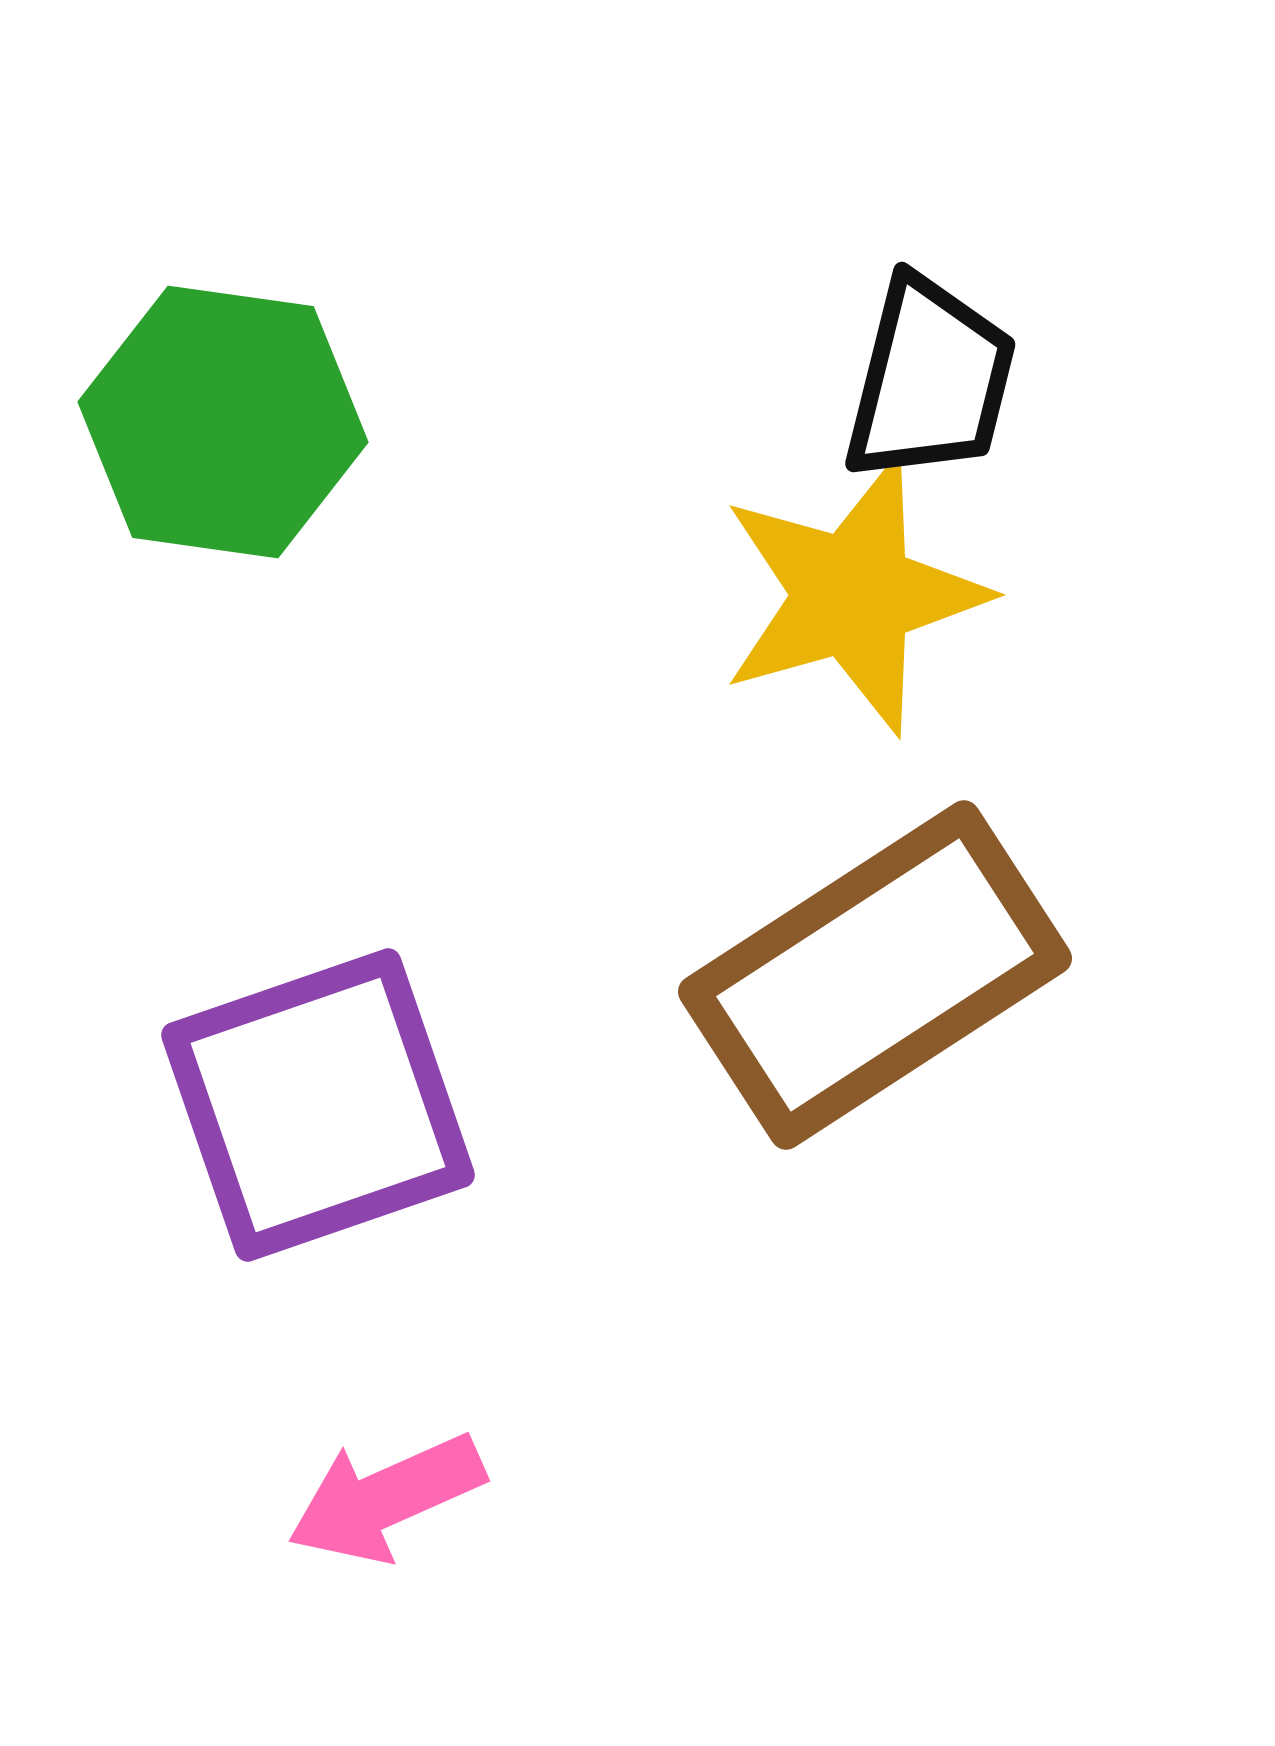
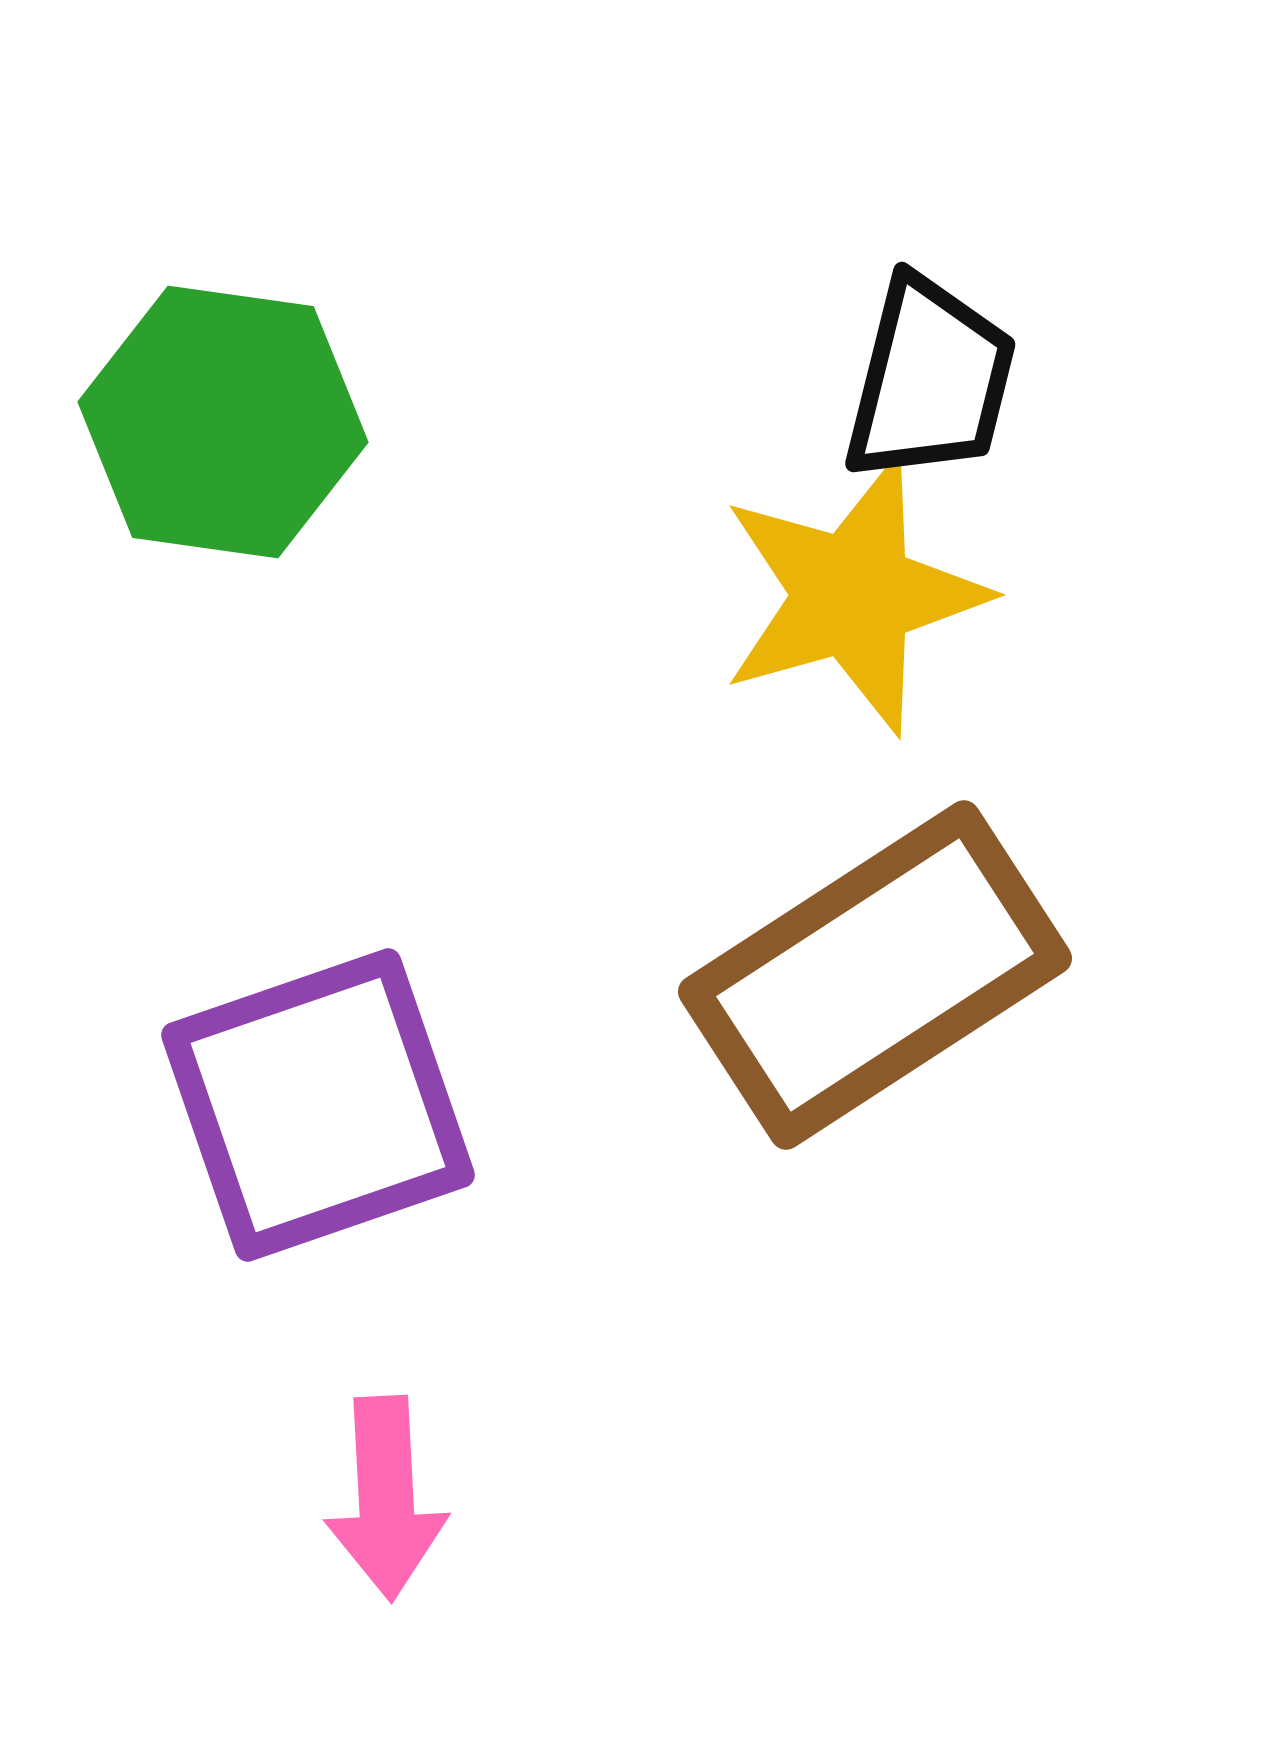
pink arrow: rotated 69 degrees counterclockwise
